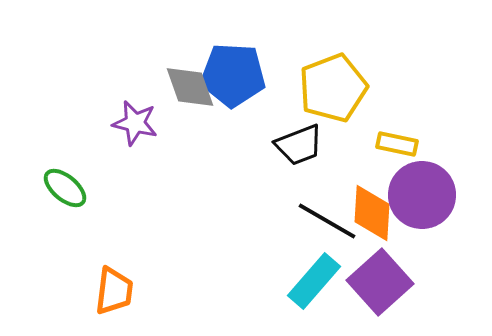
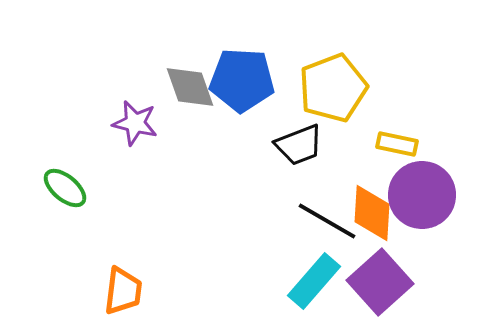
blue pentagon: moved 9 px right, 5 px down
orange trapezoid: moved 9 px right
